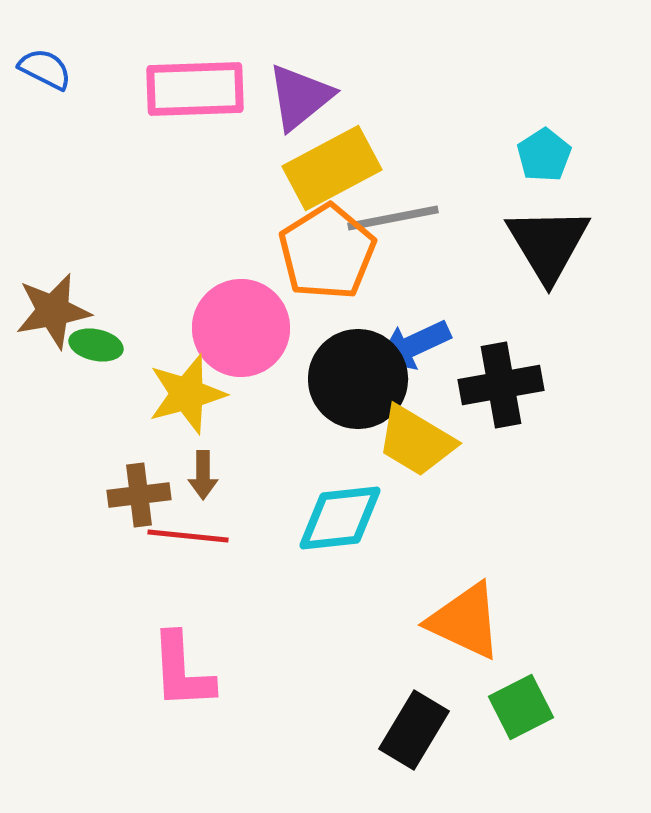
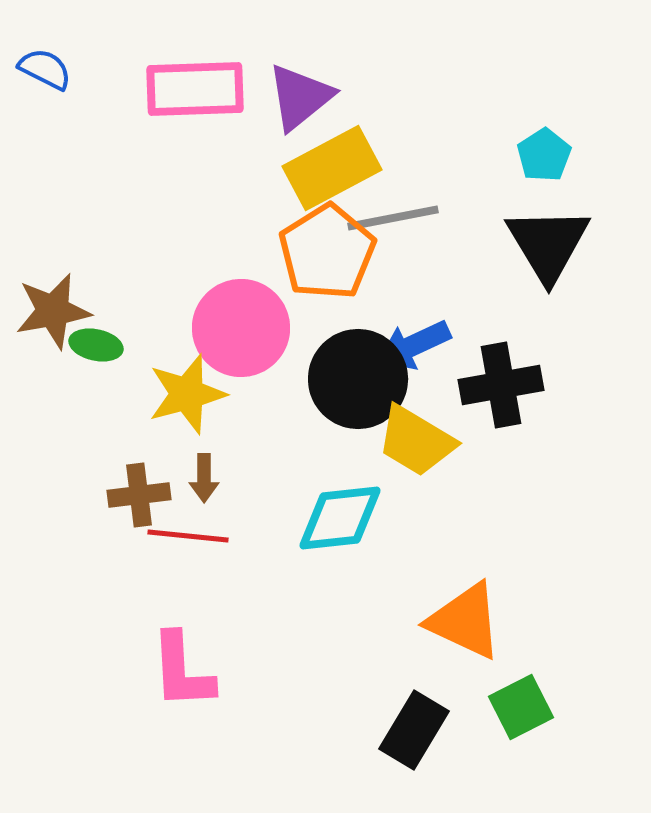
brown arrow: moved 1 px right, 3 px down
